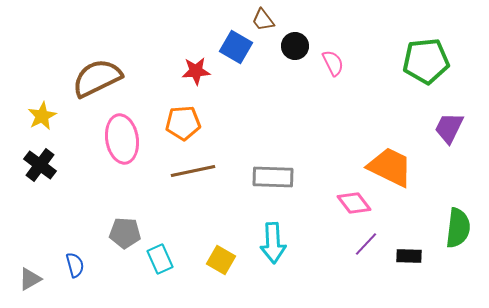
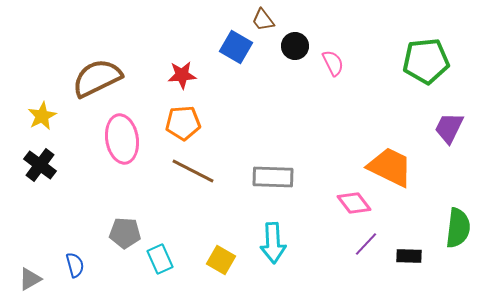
red star: moved 14 px left, 4 px down
brown line: rotated 39 degrees clockwise
